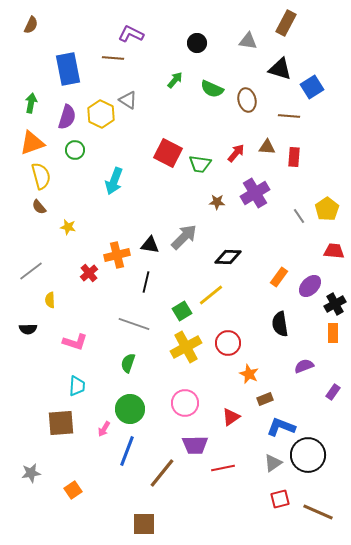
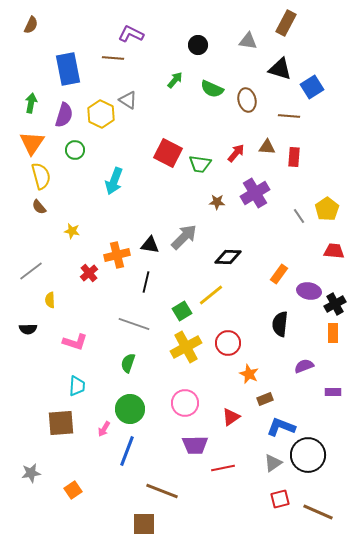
black circle at (197, 43): moved 1 px right, 2 px down
purple semicircle at (67, 117): moved 3 px left, 2 px up
orange triangle at (32, 143): rotated 36 degrees counterclockwise
yellow star at (68, 227): moved 4 px right, 4 px down
orange rectangle at (279, 277): moved 3 px up
purple ellipse at (310, 286): moved 1 px left, 5 px down; rotated 55 degrees clockwise
black semicircle at (280, 324): rotated 15 degrees clockwise
purple rectangle at (333, 392): rotated 56 degrees clockwise
brown line at (162, 473): moved 18 px down; rotated 72 degrees clockwise
